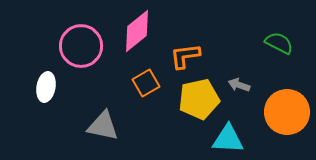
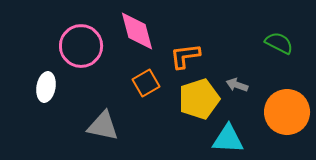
pink diamond: rotated 66 degrees counterclockwise
gray arrow: moved 2 px left
yellow pentagon: rotated 6 degrees counterclockwise
